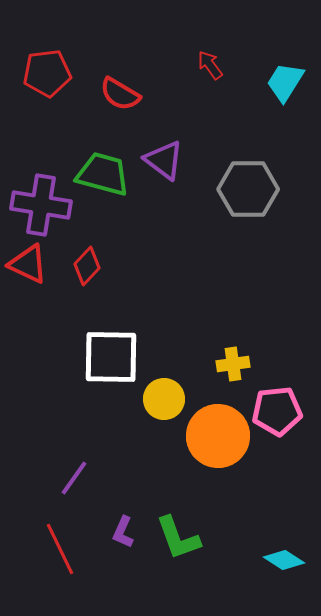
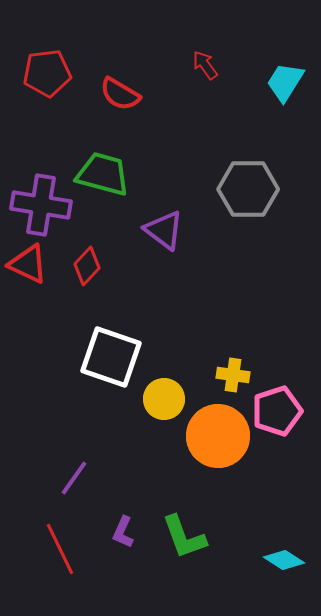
red arrow: moved 5 px left
purple triangle: moved 70 px down
white square: rotated 18 degrees clockwise
yellow cross: moved 11 px down; rotated 16 degrees clockwise
pink pentagon: rotated 12 degrees counterclockwise
green L-shape: moved 6 px right, 1 px up
